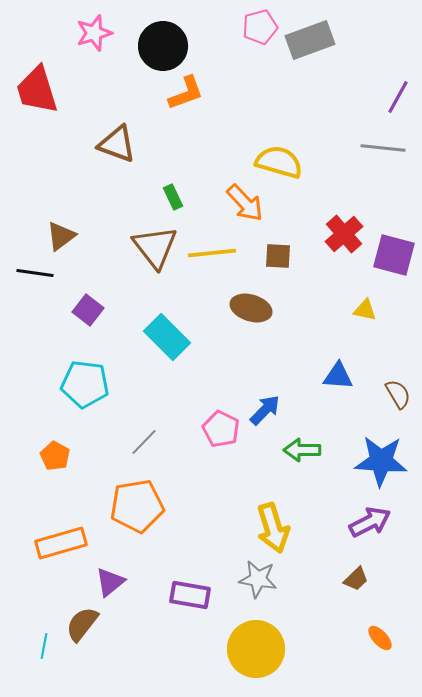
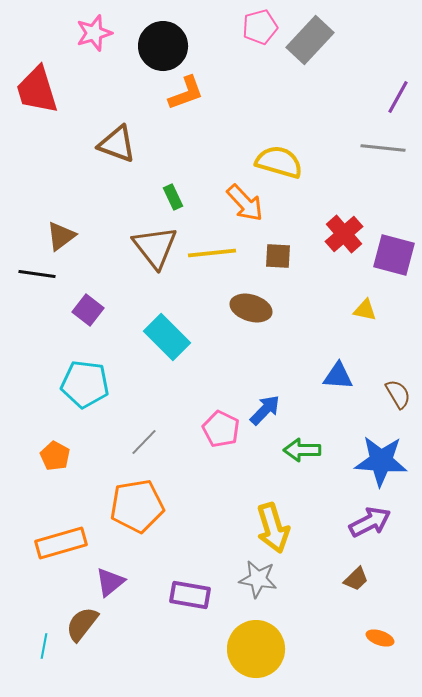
gray rectangle at (310, 40): rotated 27 degrees counterclockwise
black line at (35, 273): moved 2 px right, 1 px down
orange ellipse at (380, 638): rotated 28 degrees counterclockwise
